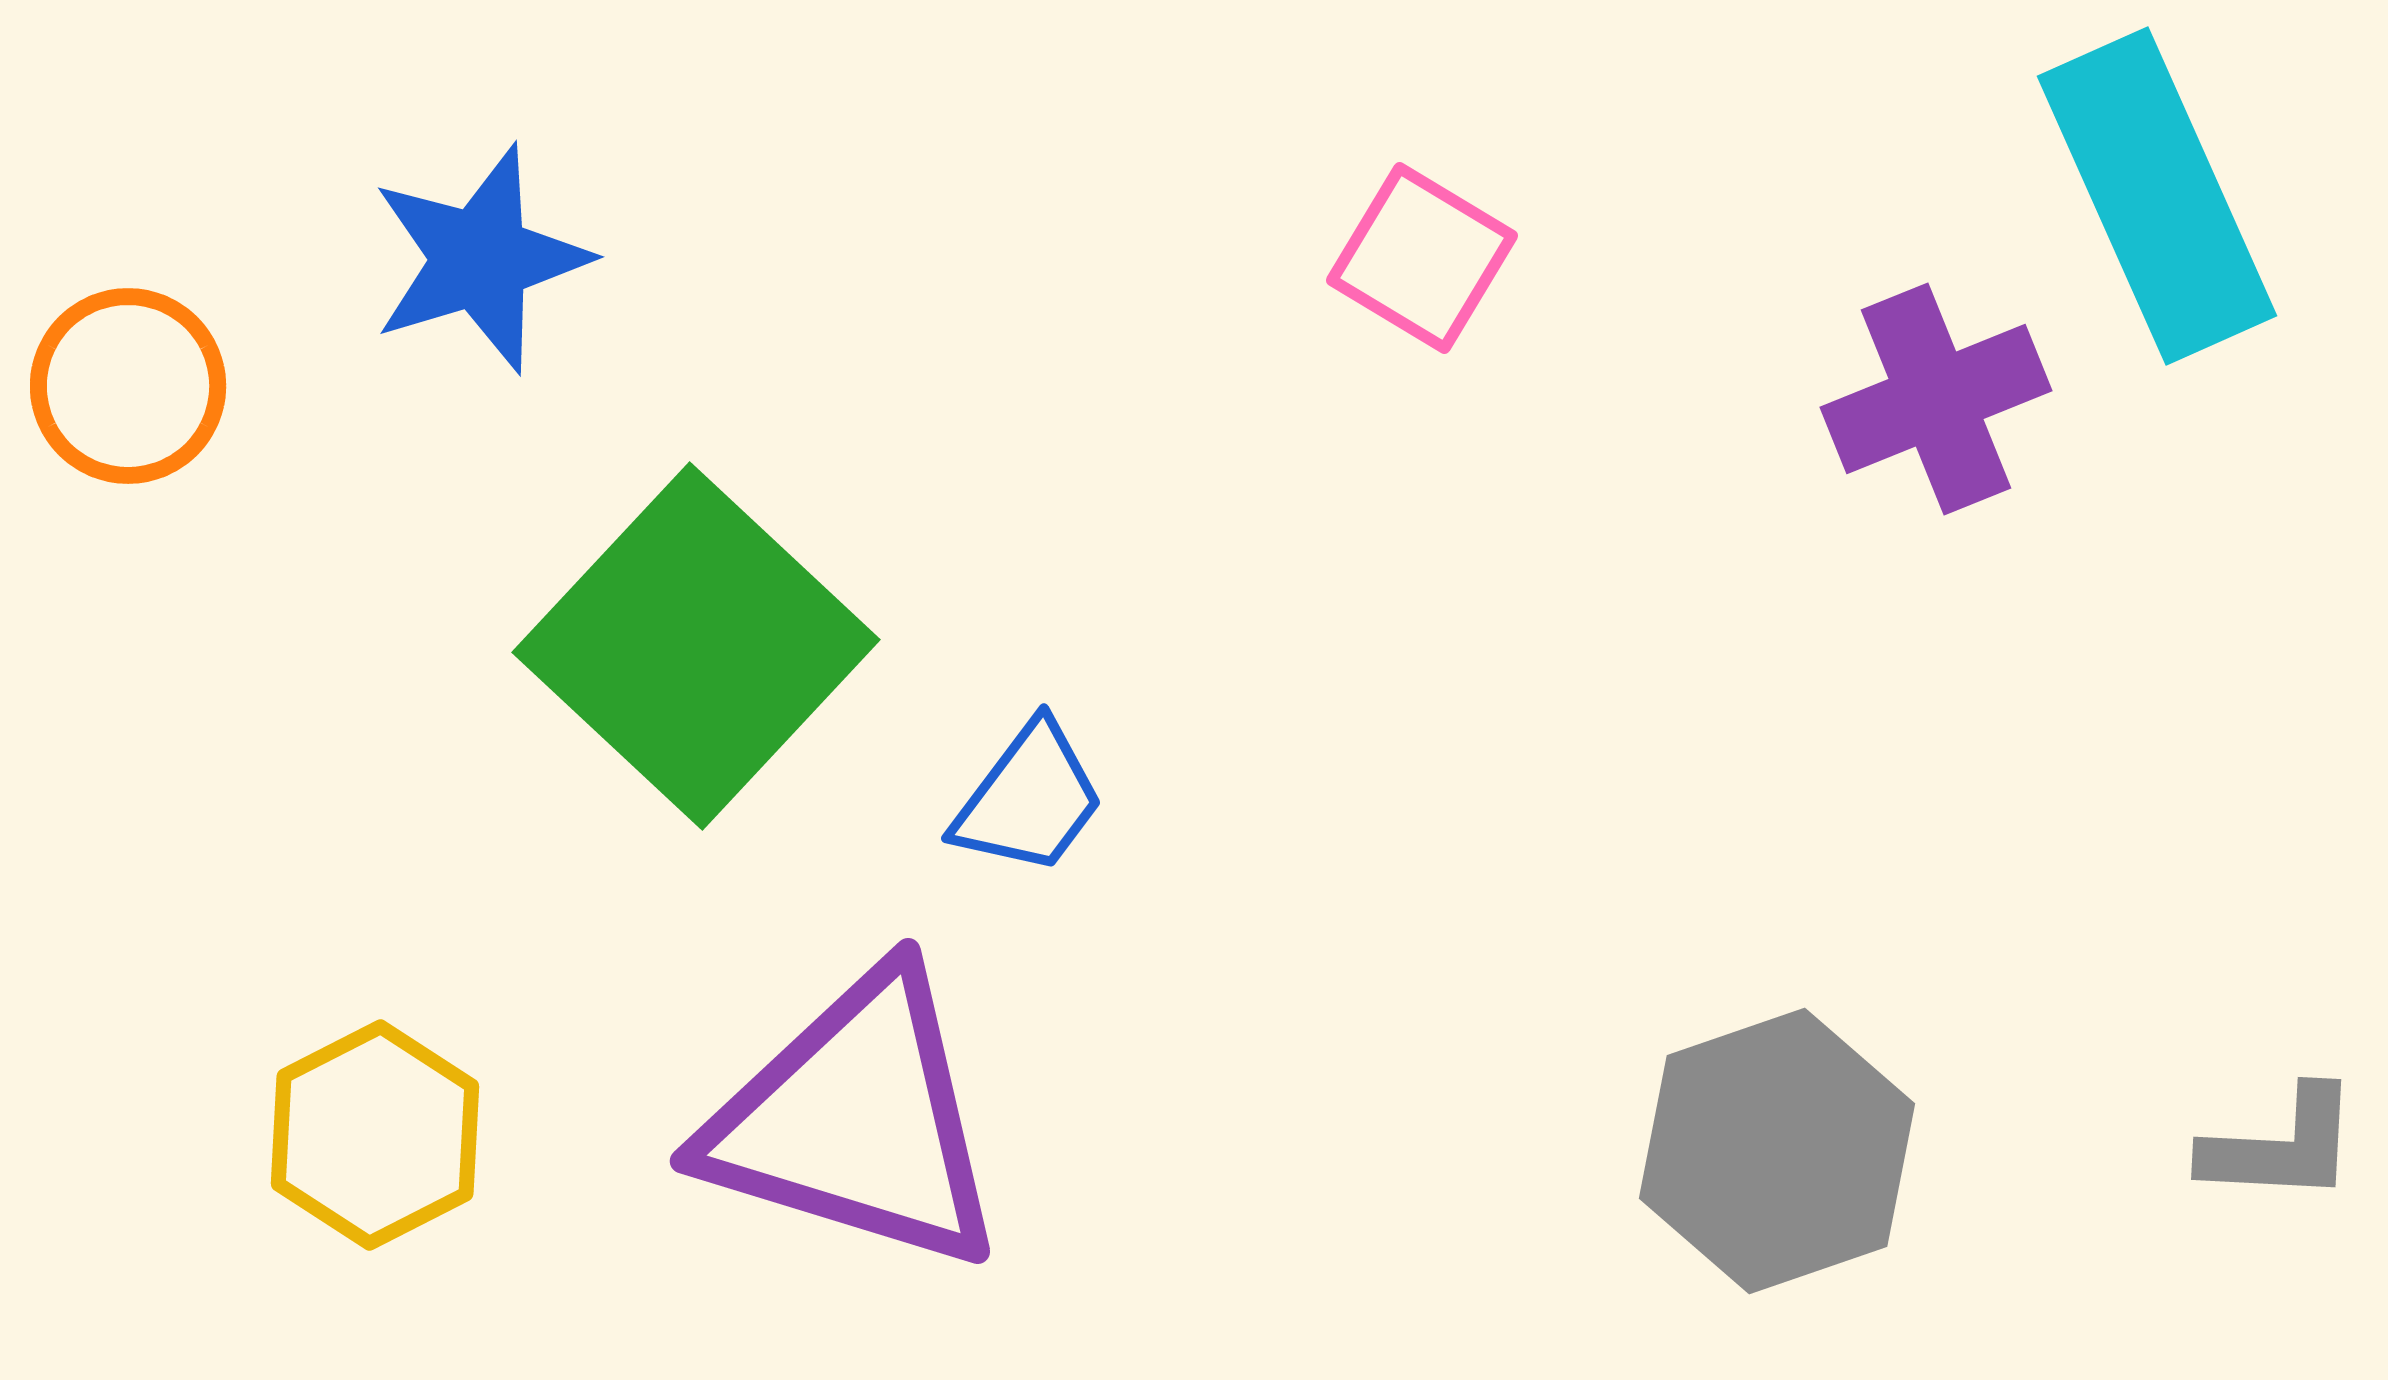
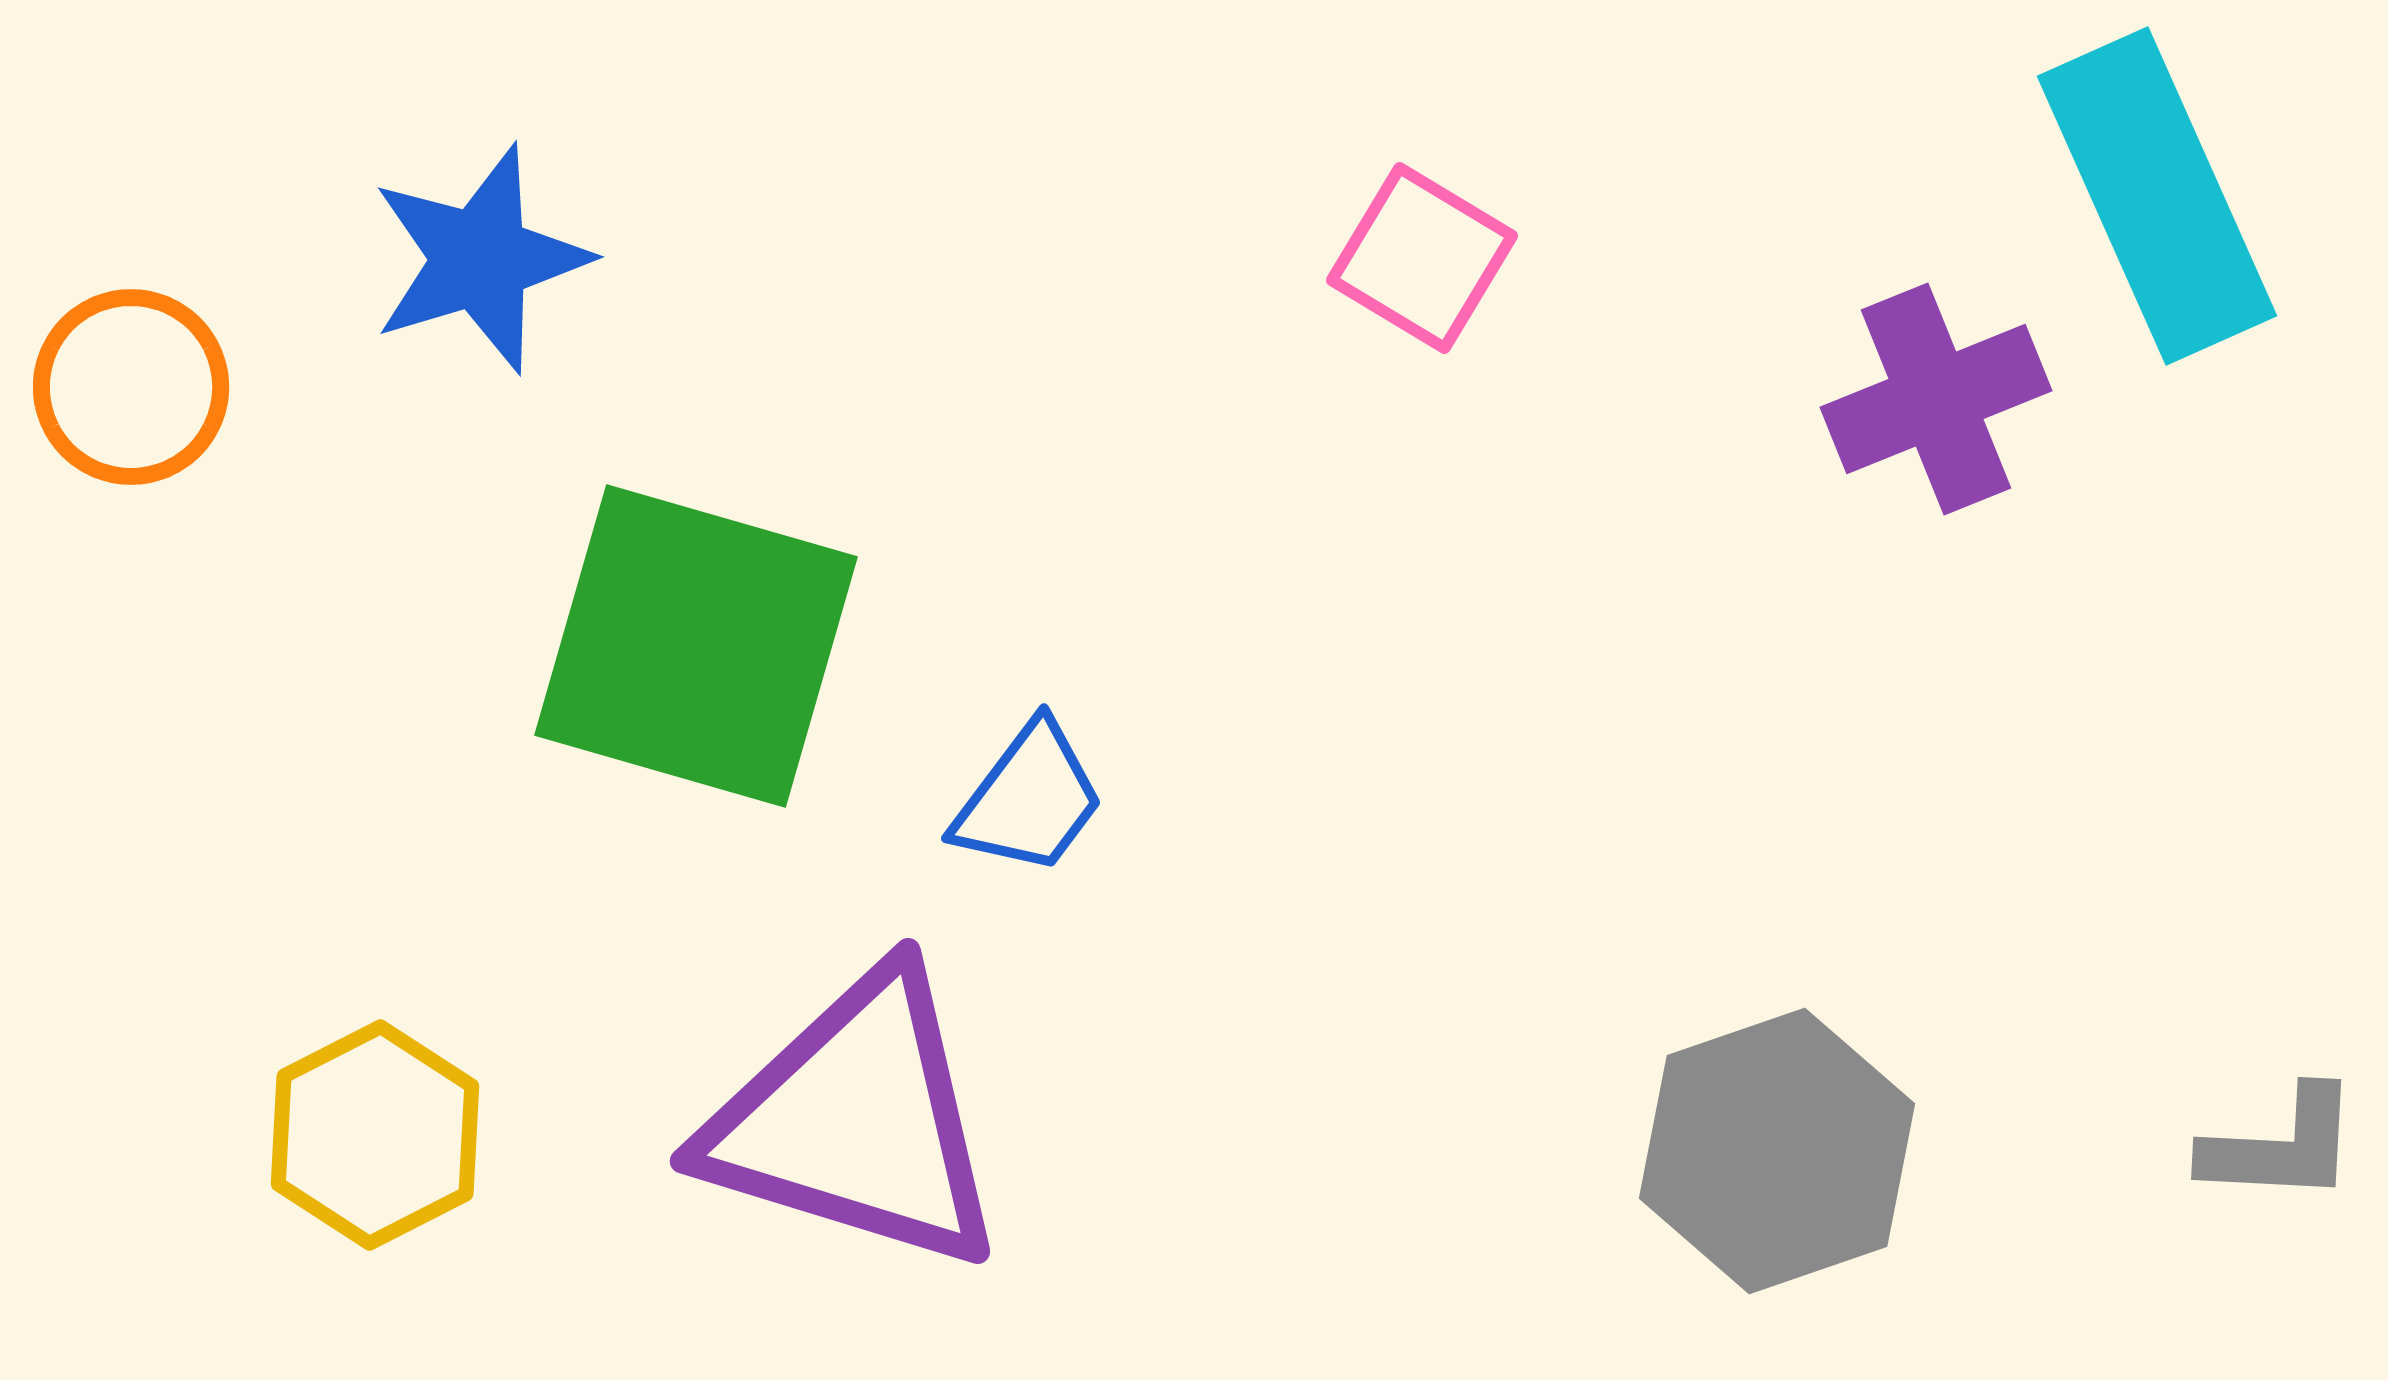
orange circle: moved 3 px right, 1 px down
green square: rotated 27 degrees counterclockwise
